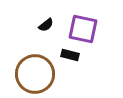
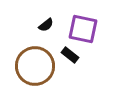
black rectangle: rotated 24 degrees clockwise
brown circle: moved 8 px up
